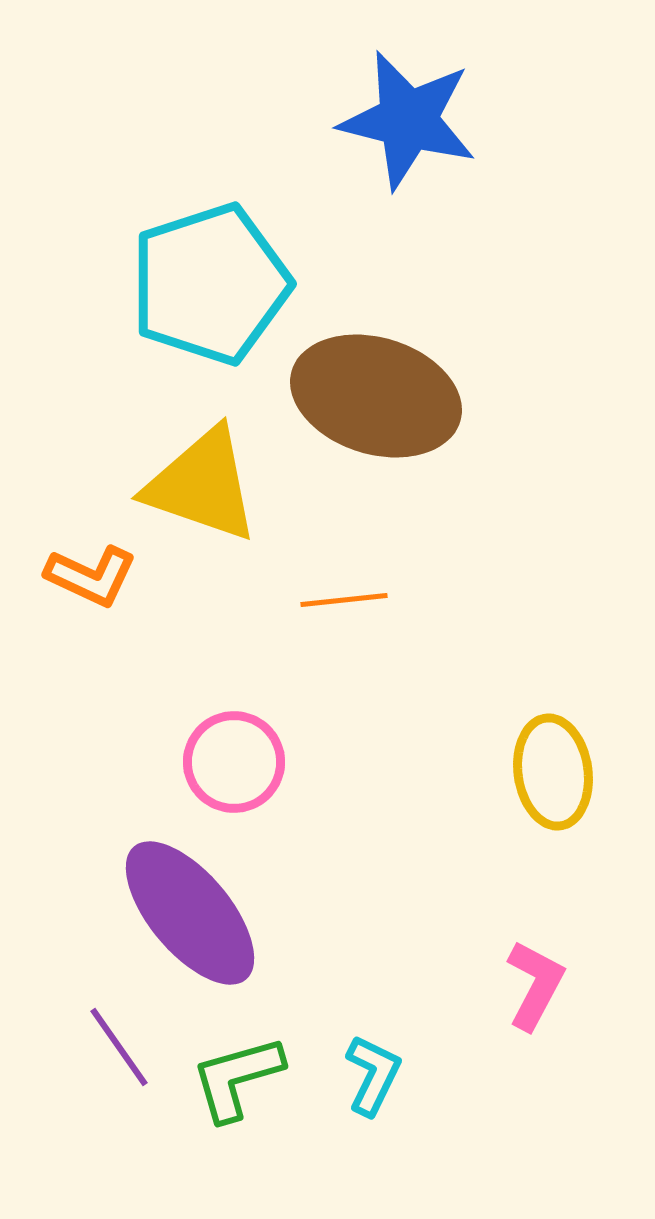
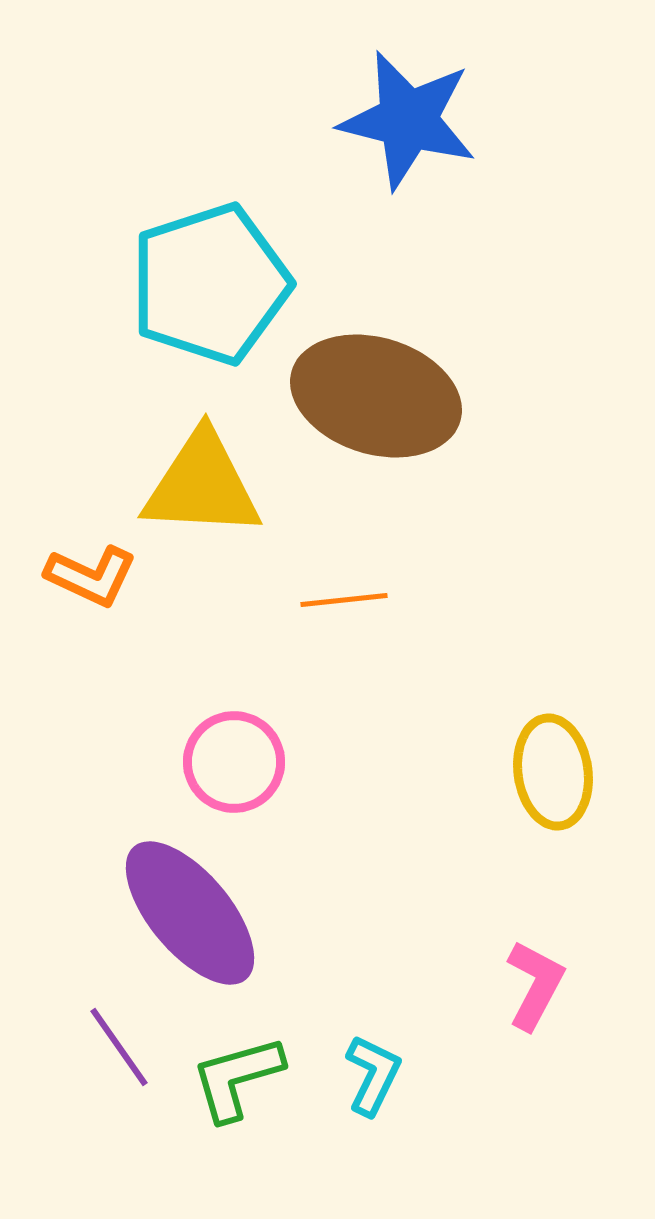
yellow triangle: rotated 16 degrees counterclockwise
